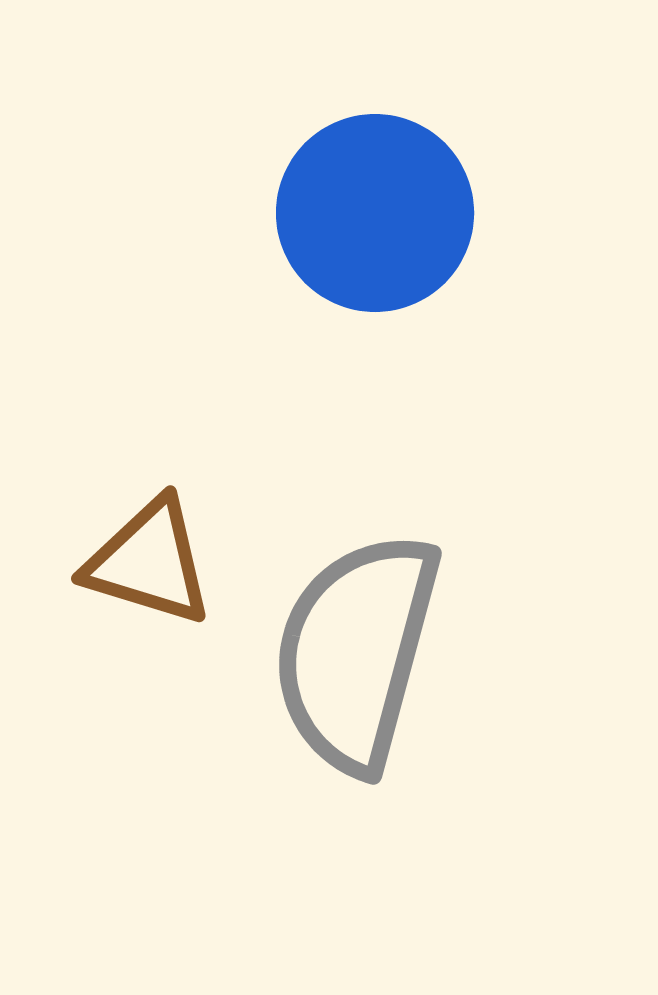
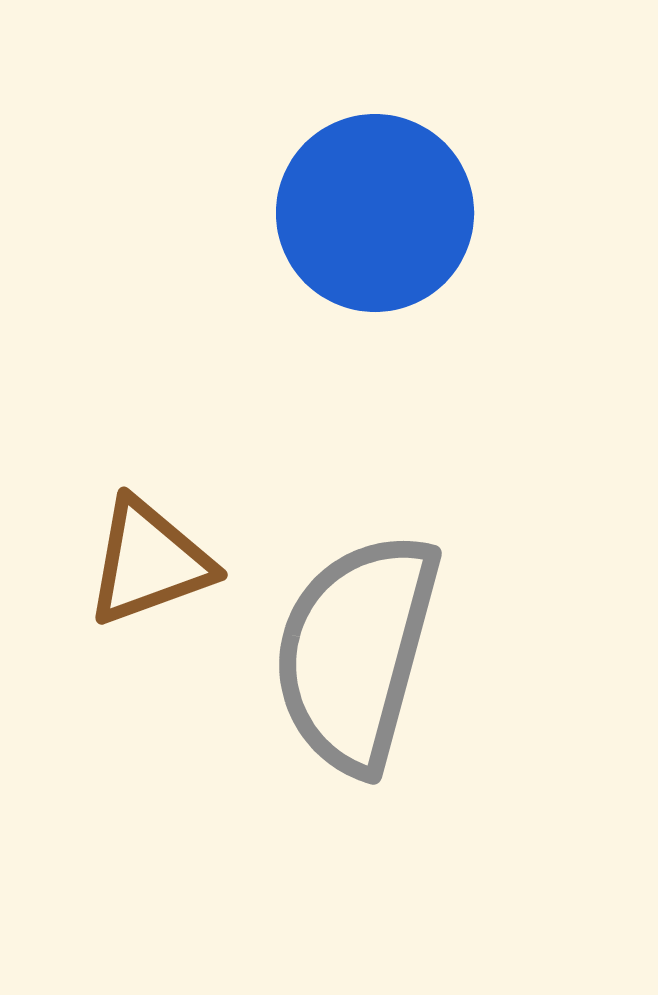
brown triangle: rotated 37 degrees counterclockwise
